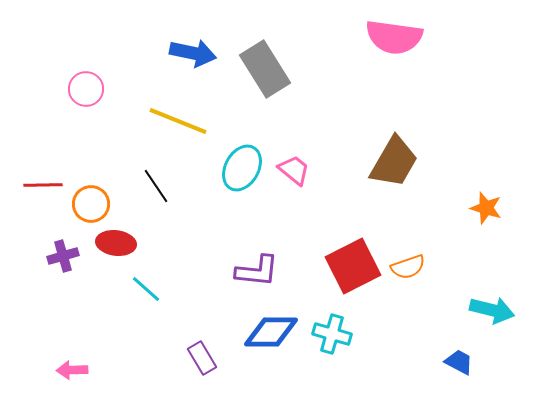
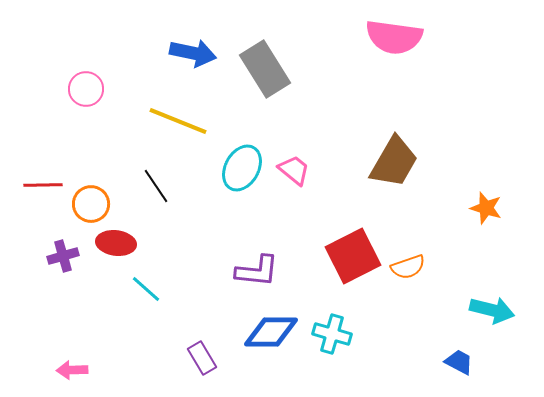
red square: moved 10 px up
